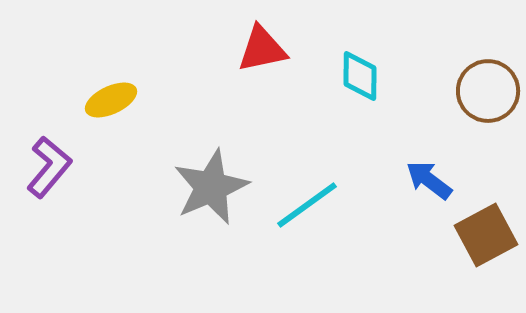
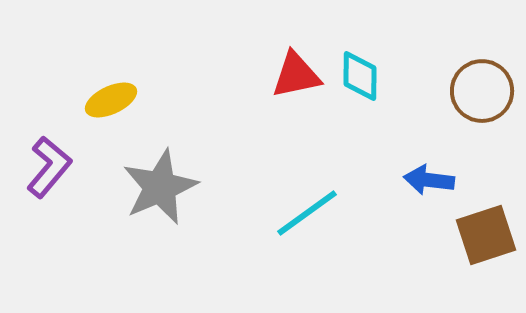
red triangle: moved 34 px right, 26 px down
brown circle: moved 6 px left
blue arrow: rotated 30 degrees counterclockwise
gray star: moved 51 px left
cyan line: moved 8 px down
brown square: rotated 10 degrees clockwise
